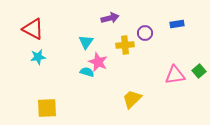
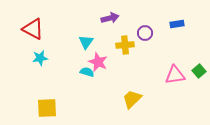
cyan star: moved 2 px right, 1 px down
